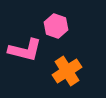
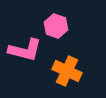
orange cross: rotated 32 degrees counterclockwise
